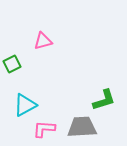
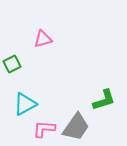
pink triangle: moved 2 px up
cyan triangle: moved 1 px up
gray trapezoid: moved 6 px left; rotated 128 degrees clockwise
